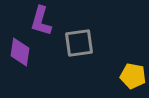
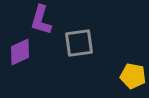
purple L-shape: moved 1 px up
purple diamond: rotated 56 degrees clockwise
